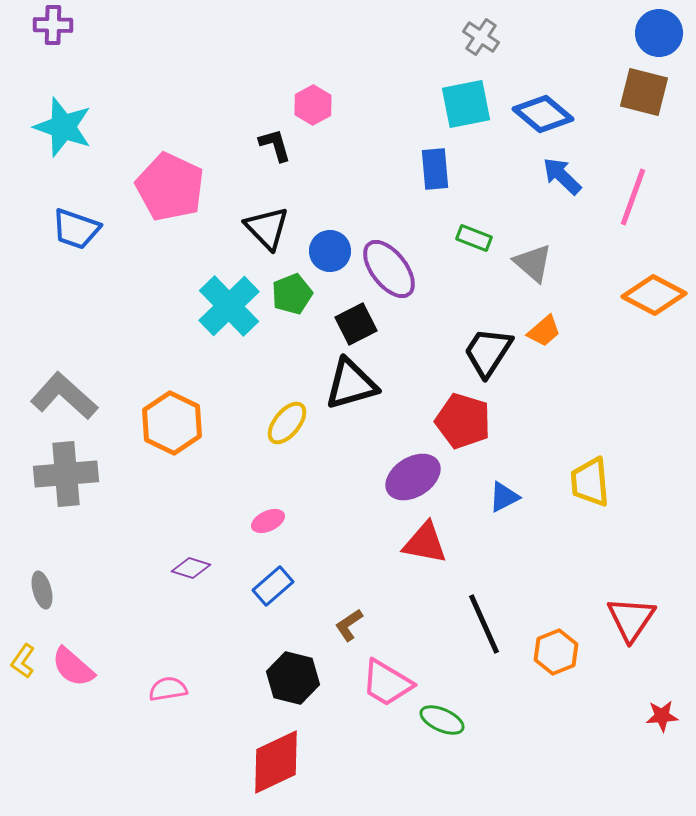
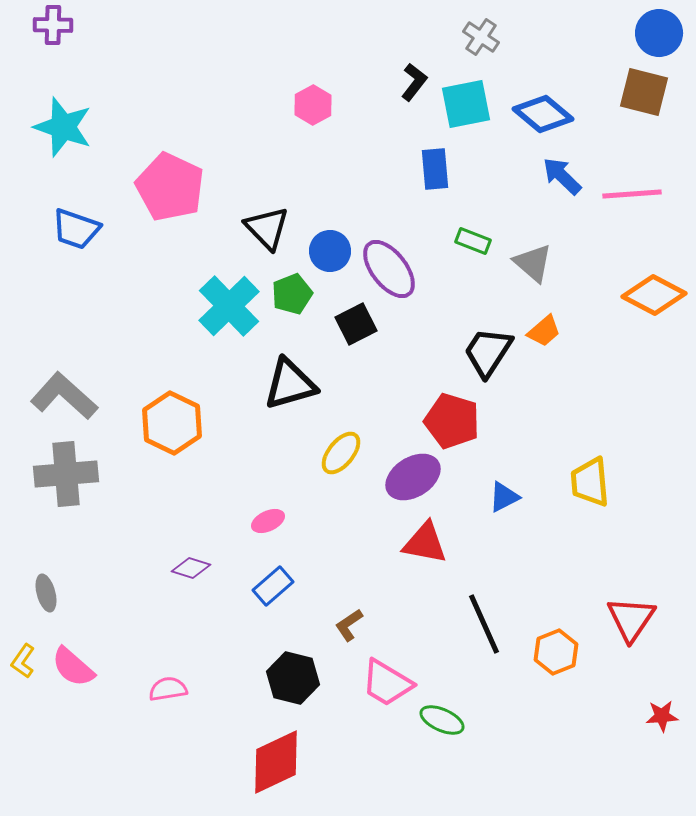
black L-shape at (275, 145): moved 139 px right, 63 px up; rotated 54 degrees clockwise
pink line at (633, 197): moved 1 px left, 3 px up; rotated 66 degrees clockwise
green rectangle at (474, 238): moved 1 px left, 3 px down
black triangle at (351, 384): moved 61 px left
red pentagon at (463, 421): moved 11 px left
yellow ellipse at (287, 423): moved 54 px right, 30 px down
gray ellipse at (42, 590): moved 4 px right, 3 px down
